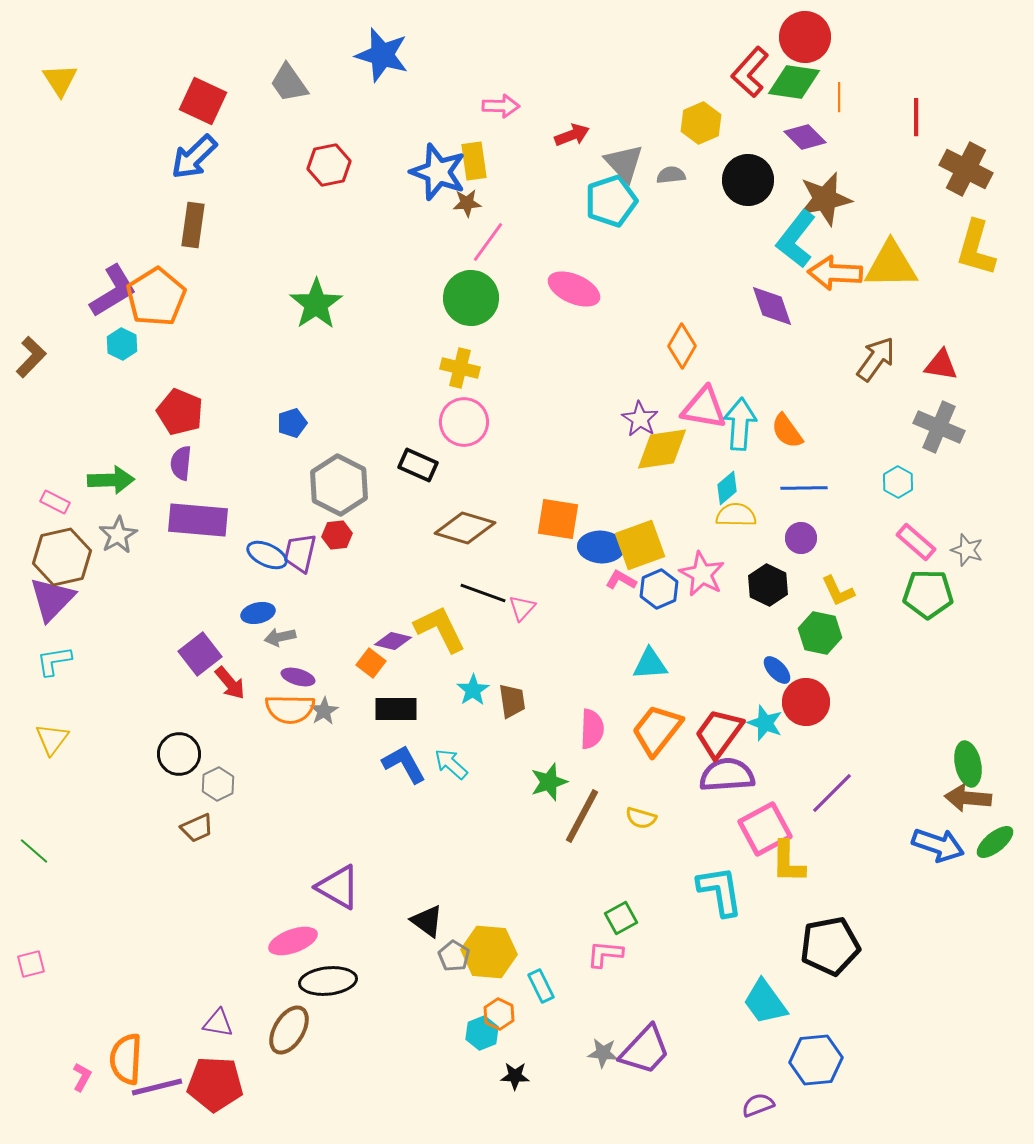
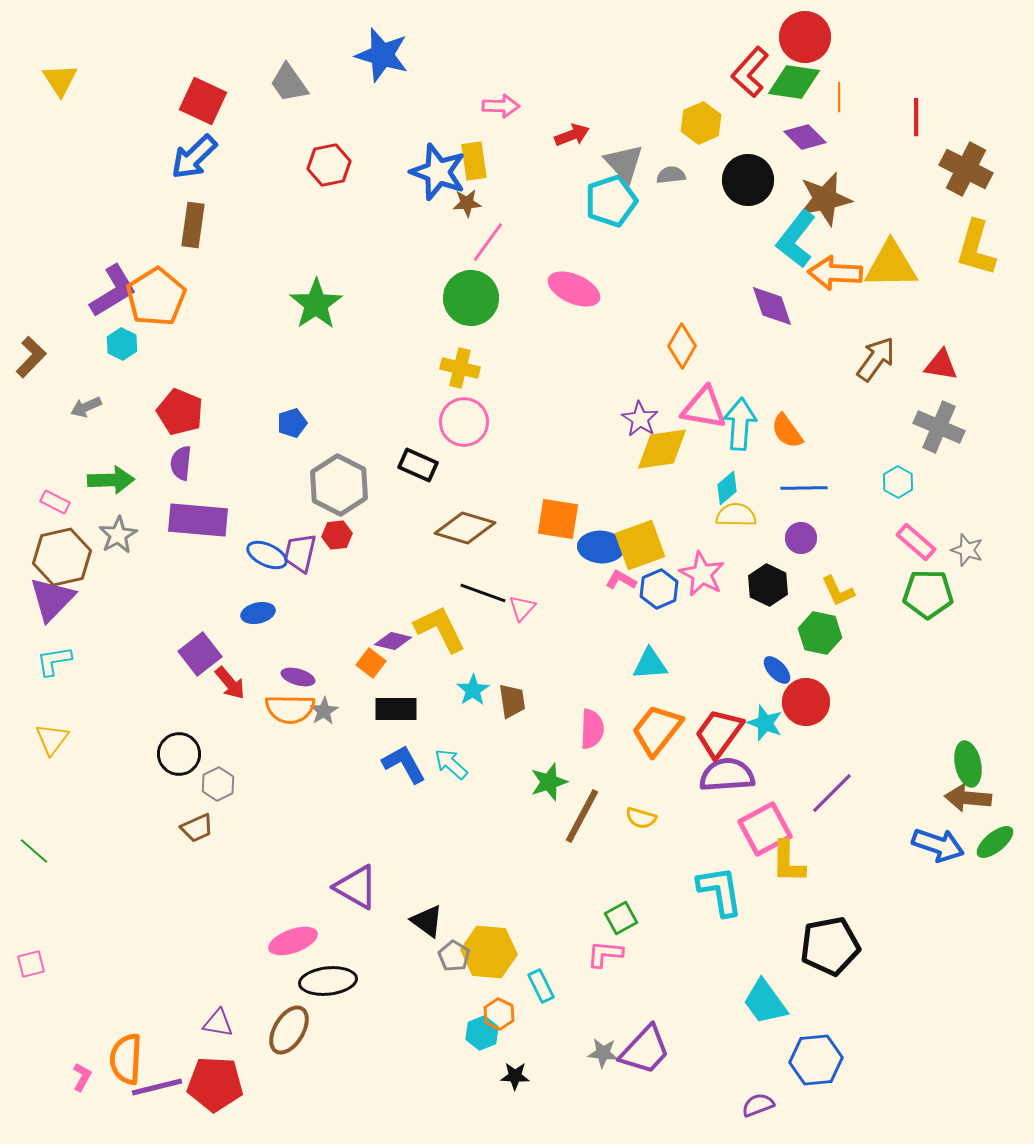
gray arrow at (280, 637): moved 194 px left, 230 px up; rotated 12 degrees counterclockwise
purple triangle at (338, 887): moved 18 px right
